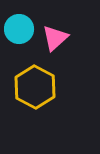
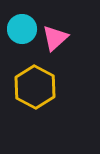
cyan circle: moved 3 px right
